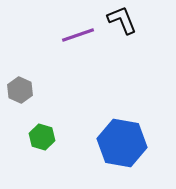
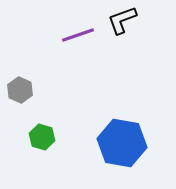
black L-shape: rotated 88 degrees counterclockwise
